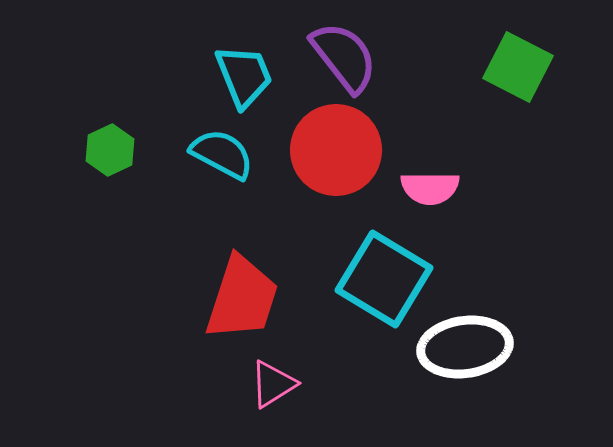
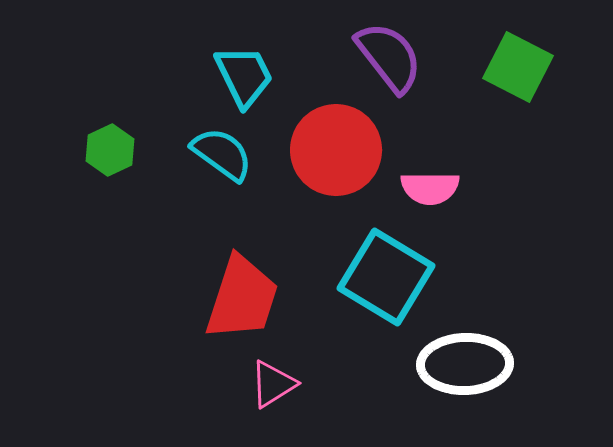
purple semicircle: moved 45 px right
cyan trapezoid: rotated 4 degrees counterclockwise
cyan semicircle: rotated 8 degrees clockwise
cyan square: moved 2 px right, 2 px up
white ellipse: moved 17 px down; rotated 6 degrees clockwise
